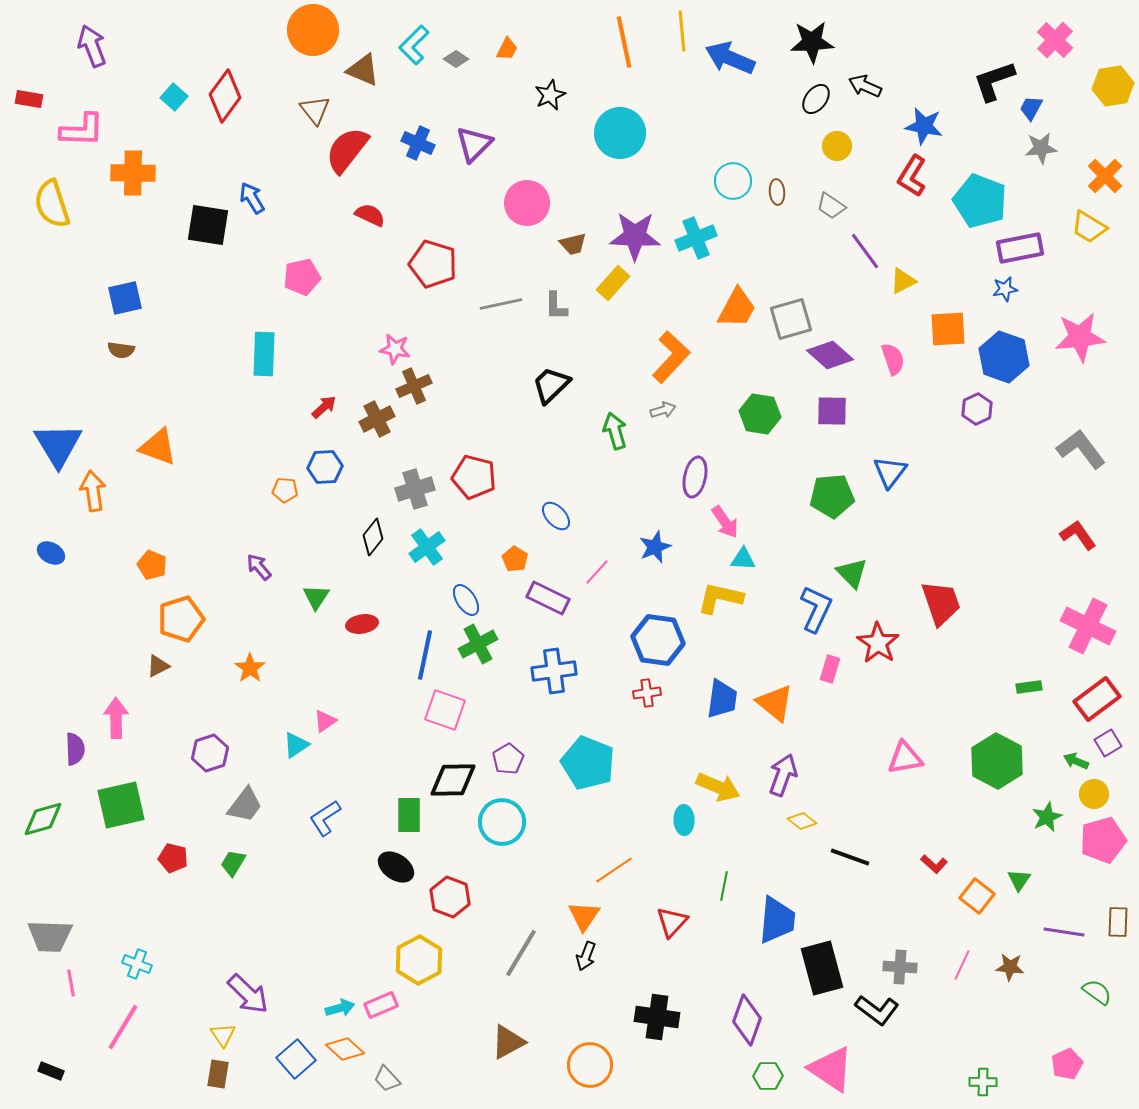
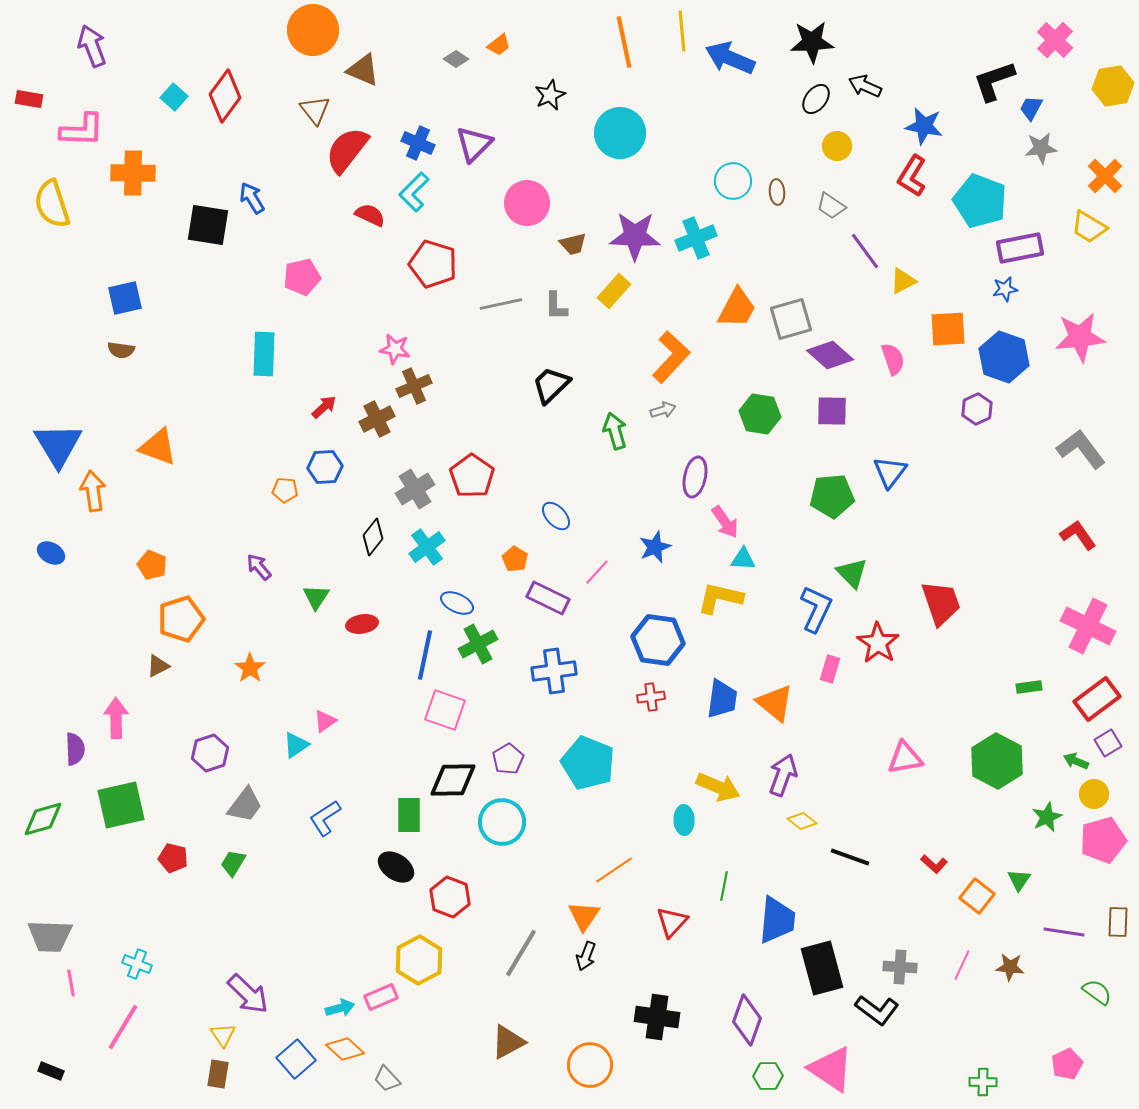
cyan L-shape at (414, 45): moved 147 px down
orange trapezoid at (507, 49): moved 8 px left, 4 px up; rotated 25 degrees clockwise
yellow rectangle at (613, 283): moved 1 px right, 8 px down
red pentagon at (474, 477): moved 2 px left, 1 px up; rotated 21 degrees clockwise
gray cross at (415, 489): rotated 15 degrees counterclockwise
blue ellipse at (466, 600): moved 9 px left, 3 px down; rotated 32 degrees counterclockwise
red cross at (647, 693): moved 4 px right, 4 px down
pink rectangle at (381, 1005): moved 8 px up
